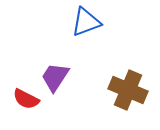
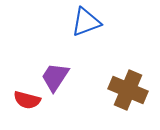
red semicircle: moved 1 px right, 1 px down; rotated 12 degrees counterclockwise
